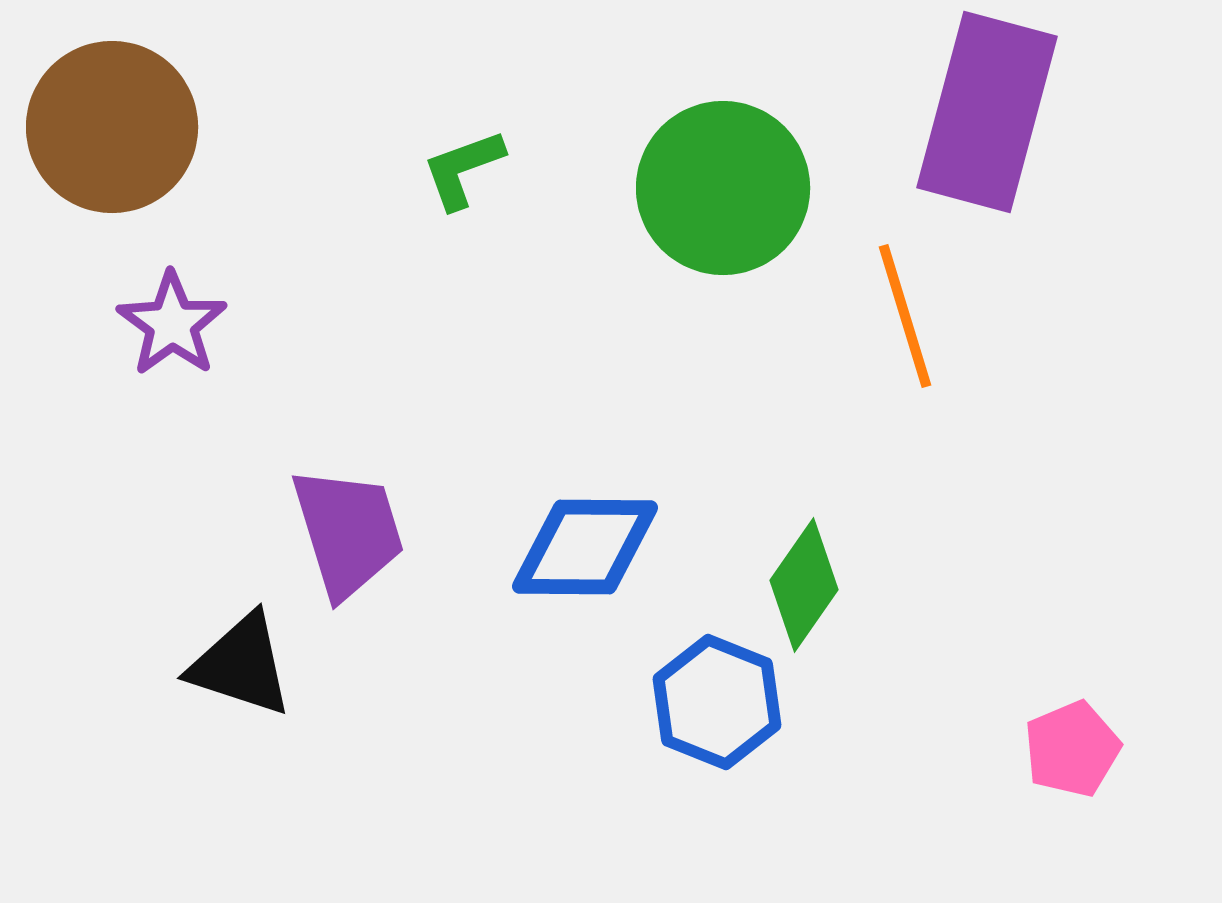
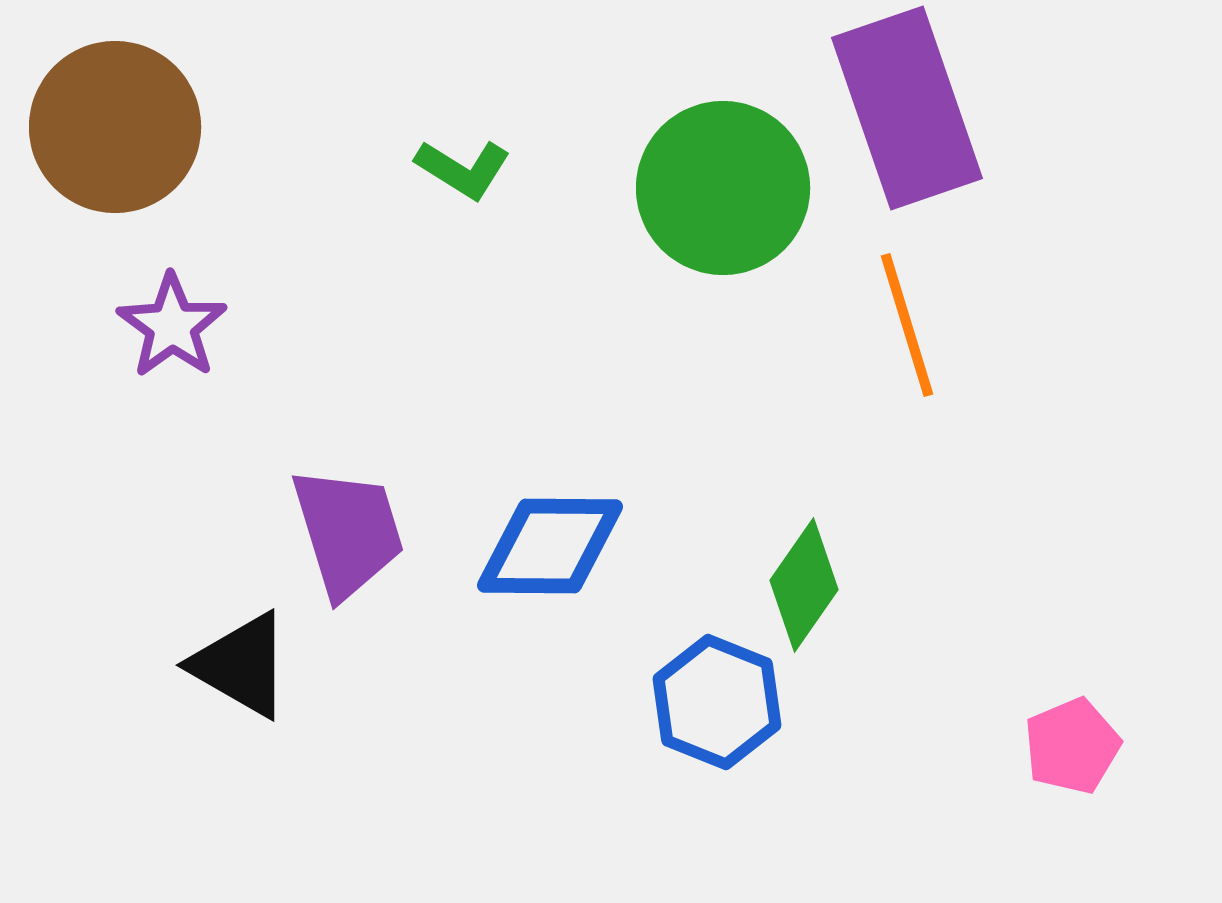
purple rectangle: moved 80 px left, 4 px up; rotated 34 degrees counterclockwise
brown circle: moved 3 px right
green L-shape: rotated 128 degrees counterclockwise
orange line: moved 2 px right, 9 px down
purple star: moved 2 px down
blue diamond: moved 35 px left, 1 px up
black triangle: rotated 12 degrees clockwise
pink pentagon: moved 3 px up
